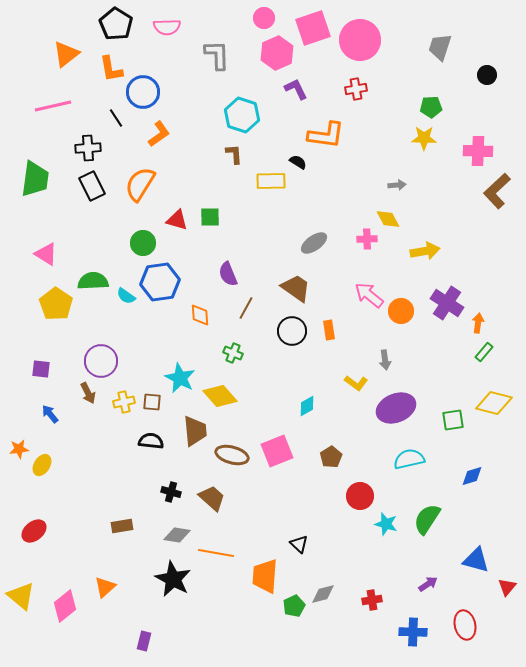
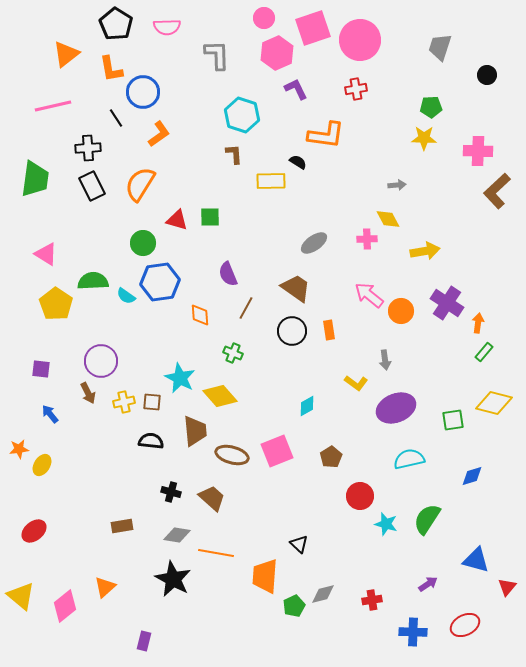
red ellipse at (465, 625): rotated 76 degrees clockwise
